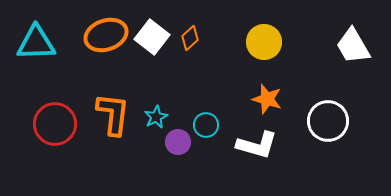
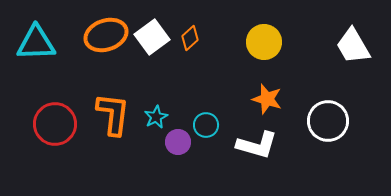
white square: rotated 16 degrees clockwise
